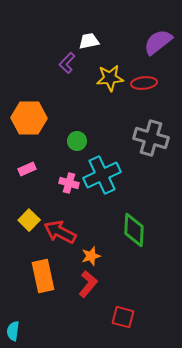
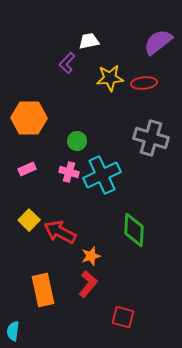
pink cross: moved 11 px up
orange rectangle: moved 14 px down
